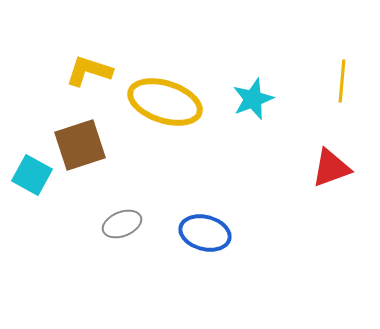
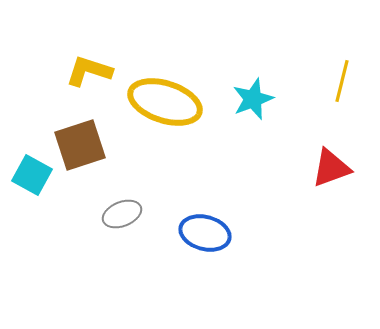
yellow line: rotated 9 degrees clockwise
gray ellipse: moved 10 px up
